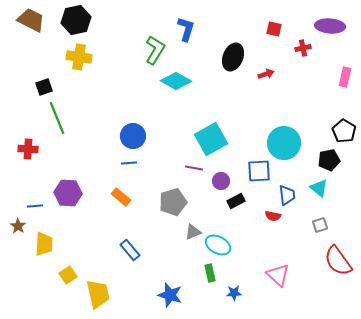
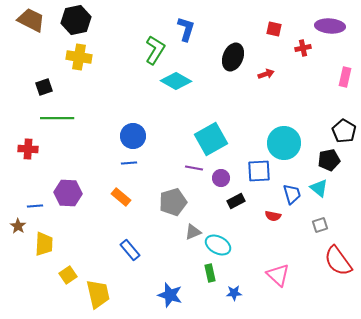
green line at (57, 118): rotated 68 degrees counterclockwise
purple circle at (221, 181): moved 3 px up
blue trapezoid at (287, 195): moved 5 px right, 1 px up; rotated 10 degrees counterclockwise
